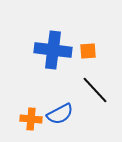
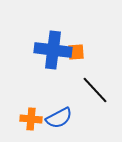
orange square: moved 12 px left, 1 px down
blue semicircle: moved 1 px left, 4 px down
